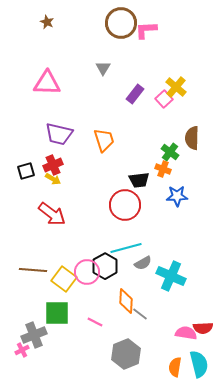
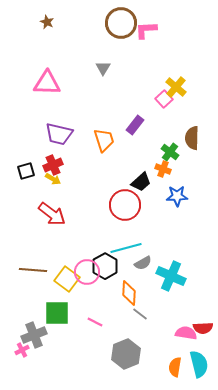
purple rectangle: moved 31 px down
black trapezoid: moved 2 px right, 2 px down; rotated 35 degrees counterclockwise
yellow square: moved 3 px right
orange diamond: moved 3 px right, 8 px up
